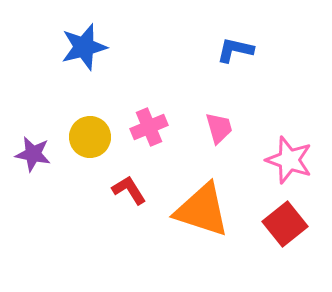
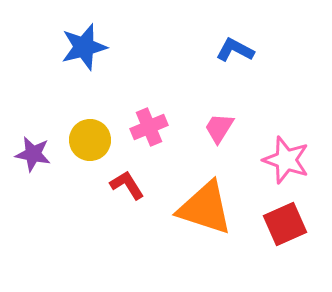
blue L-shape: rotated 15 degrees clockwise
pink trapezoid: rotated 132 degrees counterclockwise
yellow circle: moved 3 px down
pink star: moved 3 px left
red L-shape: moved 2 px left, 5 px up
orange triangle: moved 3 px right, 2 px up
red square: rotated 15 degrees clockwise
